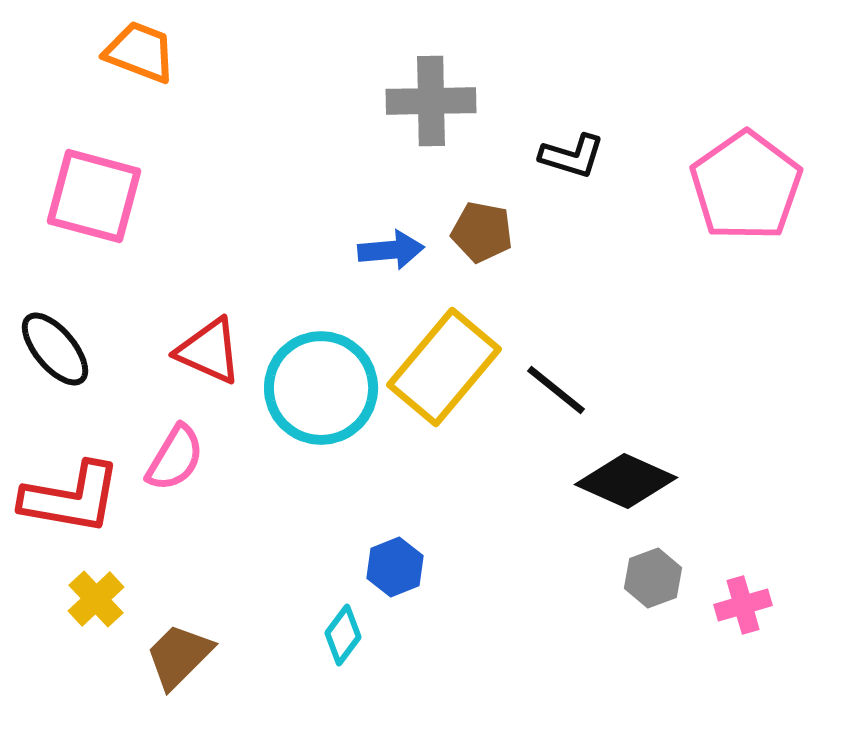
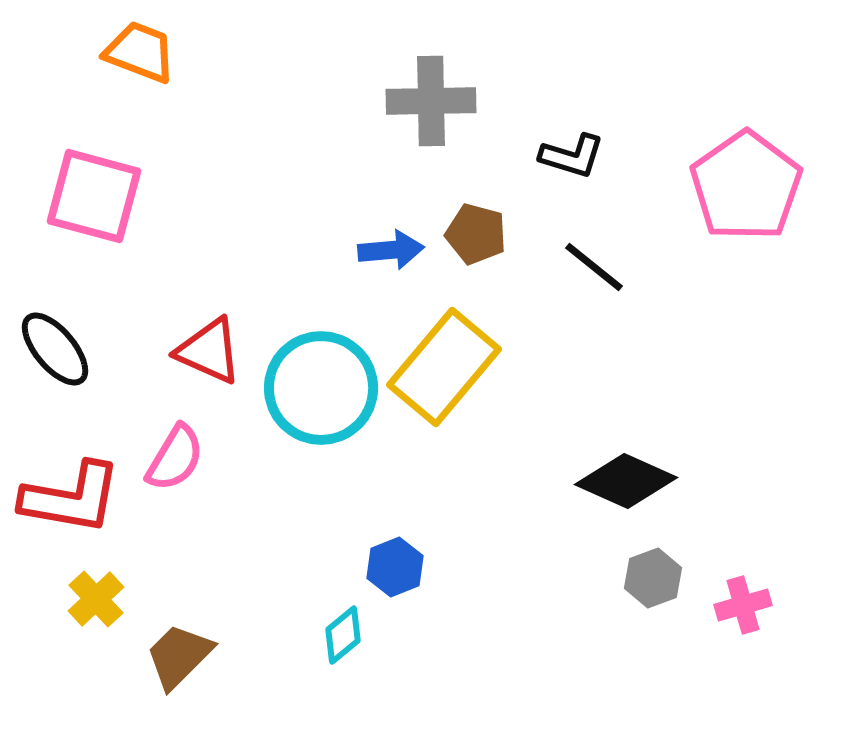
brown pentagon: moved 6 px left, 2 px down; rotated 4 degrees clockwise
black line: moved 38 px right, 123 px up
cyan diamond: rotated 14 degrees clockwise
